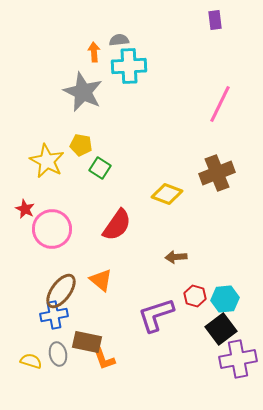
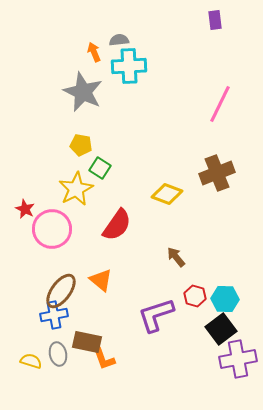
orange arrow: rotated 18 degrees counterclockwise
yellow star: moved 29 px right, 28 px down; rotated 16 degrees clockwise
brown arrow: rotated 55 degrees clockwise
cyan hexagon: rotated 8 degrees clockwise
